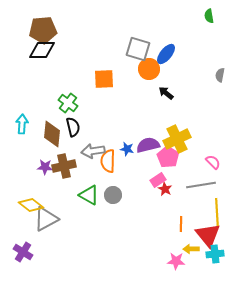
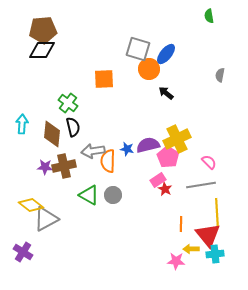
pink semicircle: moved 4 px left
